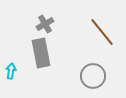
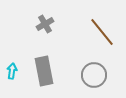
gray rectangle: moved 3 px right, 18 px down
cyan arrow: moved 1 px right
gray circle: moved 1 px right, 1 px up
